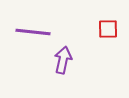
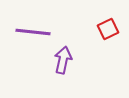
red square: rotated 25 degrees counterclockwise
